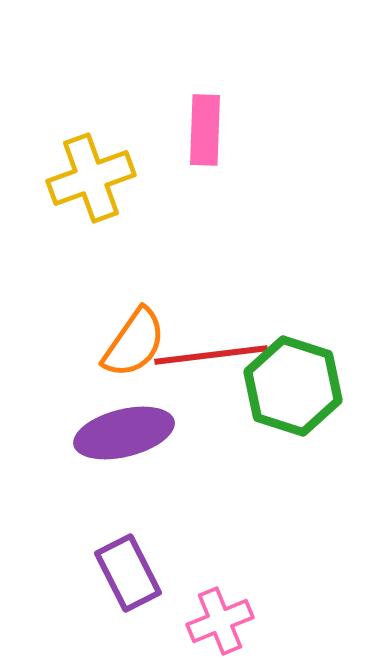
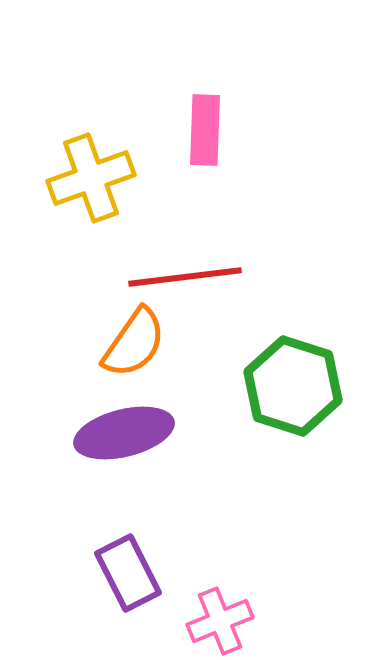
red line: moved 26 px left, 78 px up
